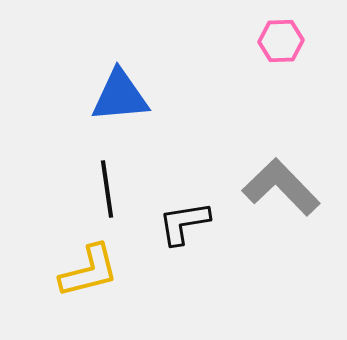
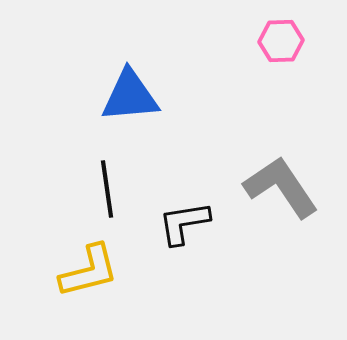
blue triangle: moved 10 px right
gray L-shape: rotated 10 degrees clockwise
